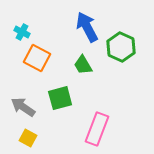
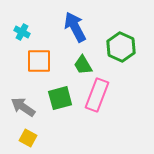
blue arrow: moved 12 px left
orange square: moved 2 px right, 3 px down; rotated 28 degrees counterclockwise
pink rectangle: moved 34 px up
